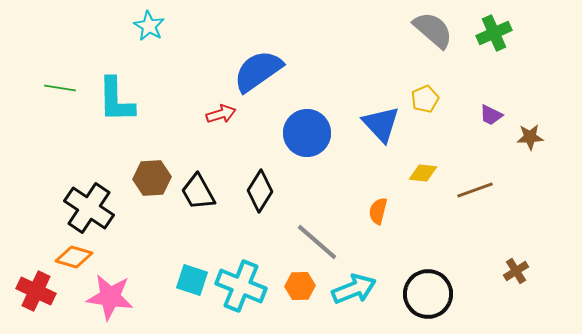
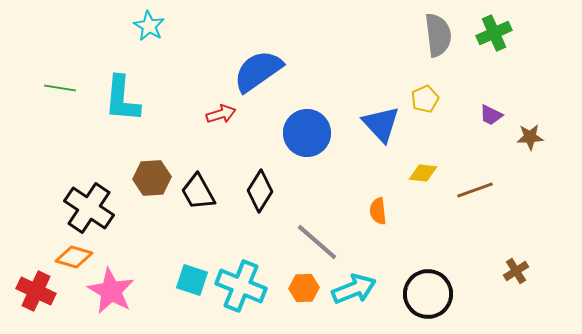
gray semicircle: moved 5 px right, 5 px down; rotated 42 degrees clockwise
cyan L-shape: moved 6 px right, 1 px up; rotated 6 degrees clockwise
orange semicircle: rotated 20 degrees counterclockwise
orange hexagon: moved 4 px right, 2 px down
pink star: moved 1 px right, 6 px up; rotated 21 degrees clockwise
